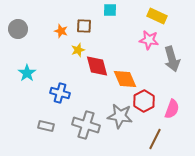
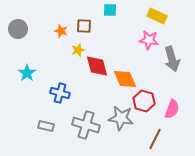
red hexagon: rotated 15 degrees counterclockwise
gray star: moved 1 px right, 2 px down
